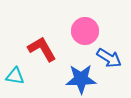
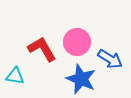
pink circle: moved 8 px left, 11 px down
blue arrow: moved 1 px right, 1 px down
blue star: rotated 24 degrees clockwise
